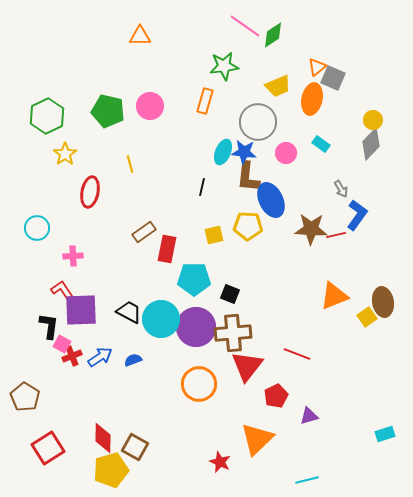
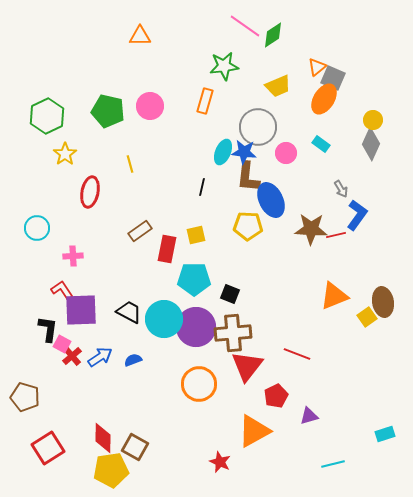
orange ellipse at (312, 99): moved 12 px right; rotated 20 degrees clockwise
gray circle at (258, 122): moved 5 px down
gray diamond at (371, 144): rotated 20 degrees counterclockwise
brown rectangle at (144, 232): moved 4 px left, 1 px up
yellow square at (214, 235): moved 18 px left
cyan circle at (161, 319): moved 3 px right
black L-shape at (49, 326): moved 1 px left, 3 px down
red cross at (72, 356): rotated 18 degrees counterclockwise
brown pentagon at (25, 397): rotated 16 degrees counterclockwise
orange triangle at (257, 439): moved 3 px left, 8 px up; rotated 15 degrees clockwise
yellow pentagon at (111, 470): rotated 8 degrees clockwise
cyan line at (307, 480): moved 26 px right, 16 px up
